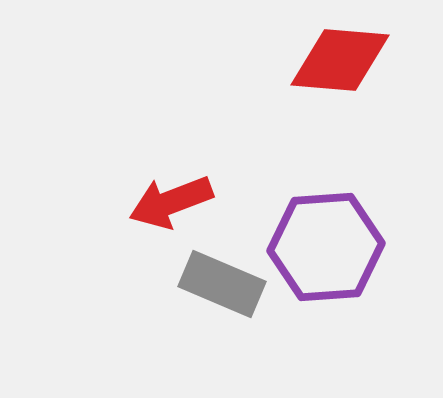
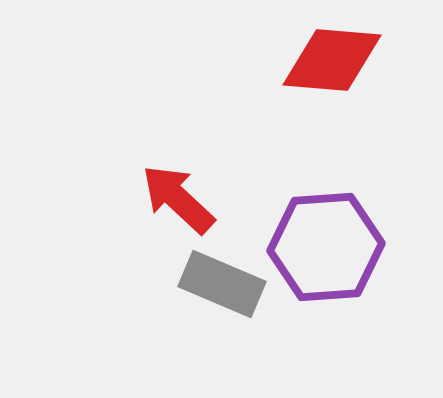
red diamond: moved 8 px left
red arrow: moved 7 px right, 3 px up; rotated 64 degrees clockwise
